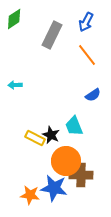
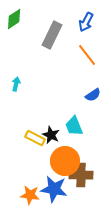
cyan arrow: moved 1 px right, 1 px up; rotated 104 degrees clockwise
orange circle: moved 1 px left
blue star: moved 1 px down
